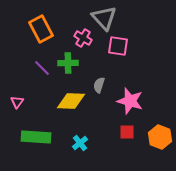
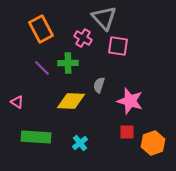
pink triangle: rotated 32 degrees counterclockwise
orange hexagon: moved 7 px left, 6 px down; rotated 20 degrees clockwise
